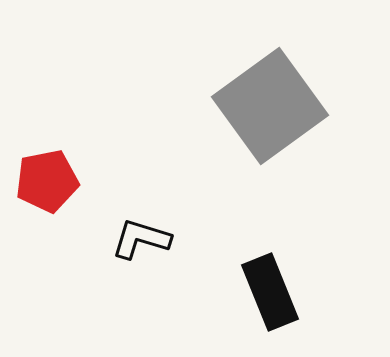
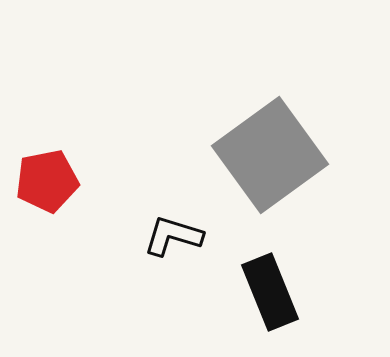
gray square: moved 49 px down
black L-shape: moved 32 px right, 3 px up
